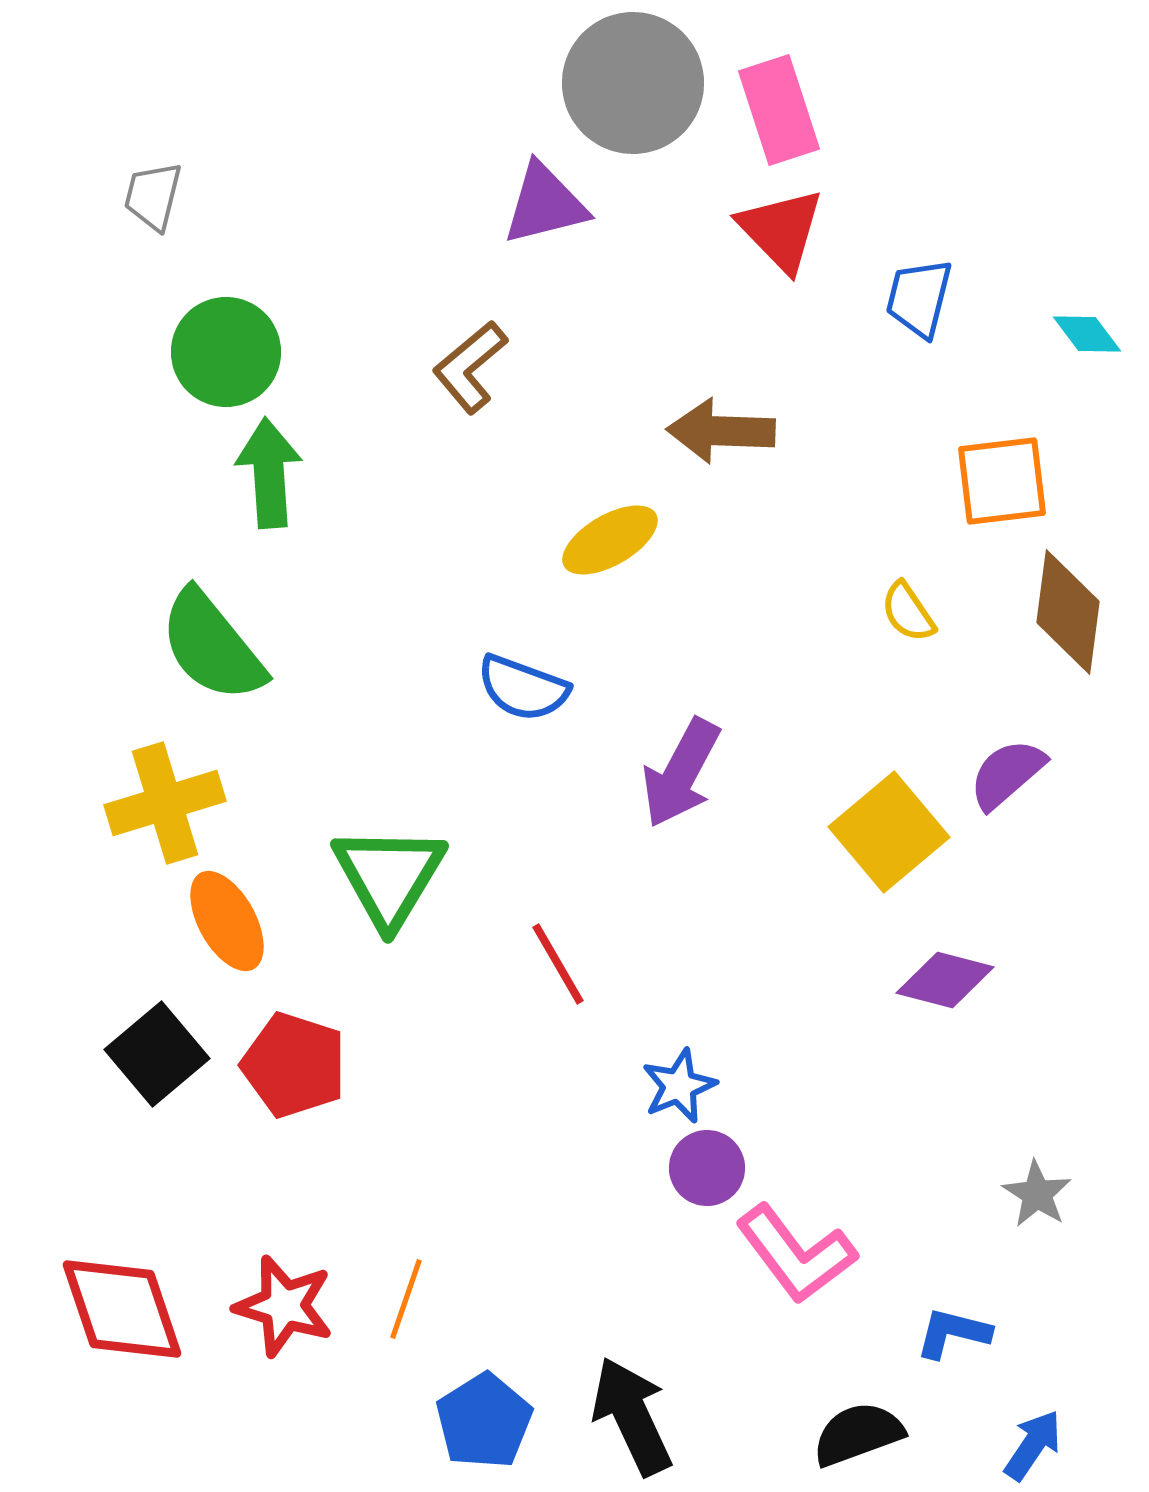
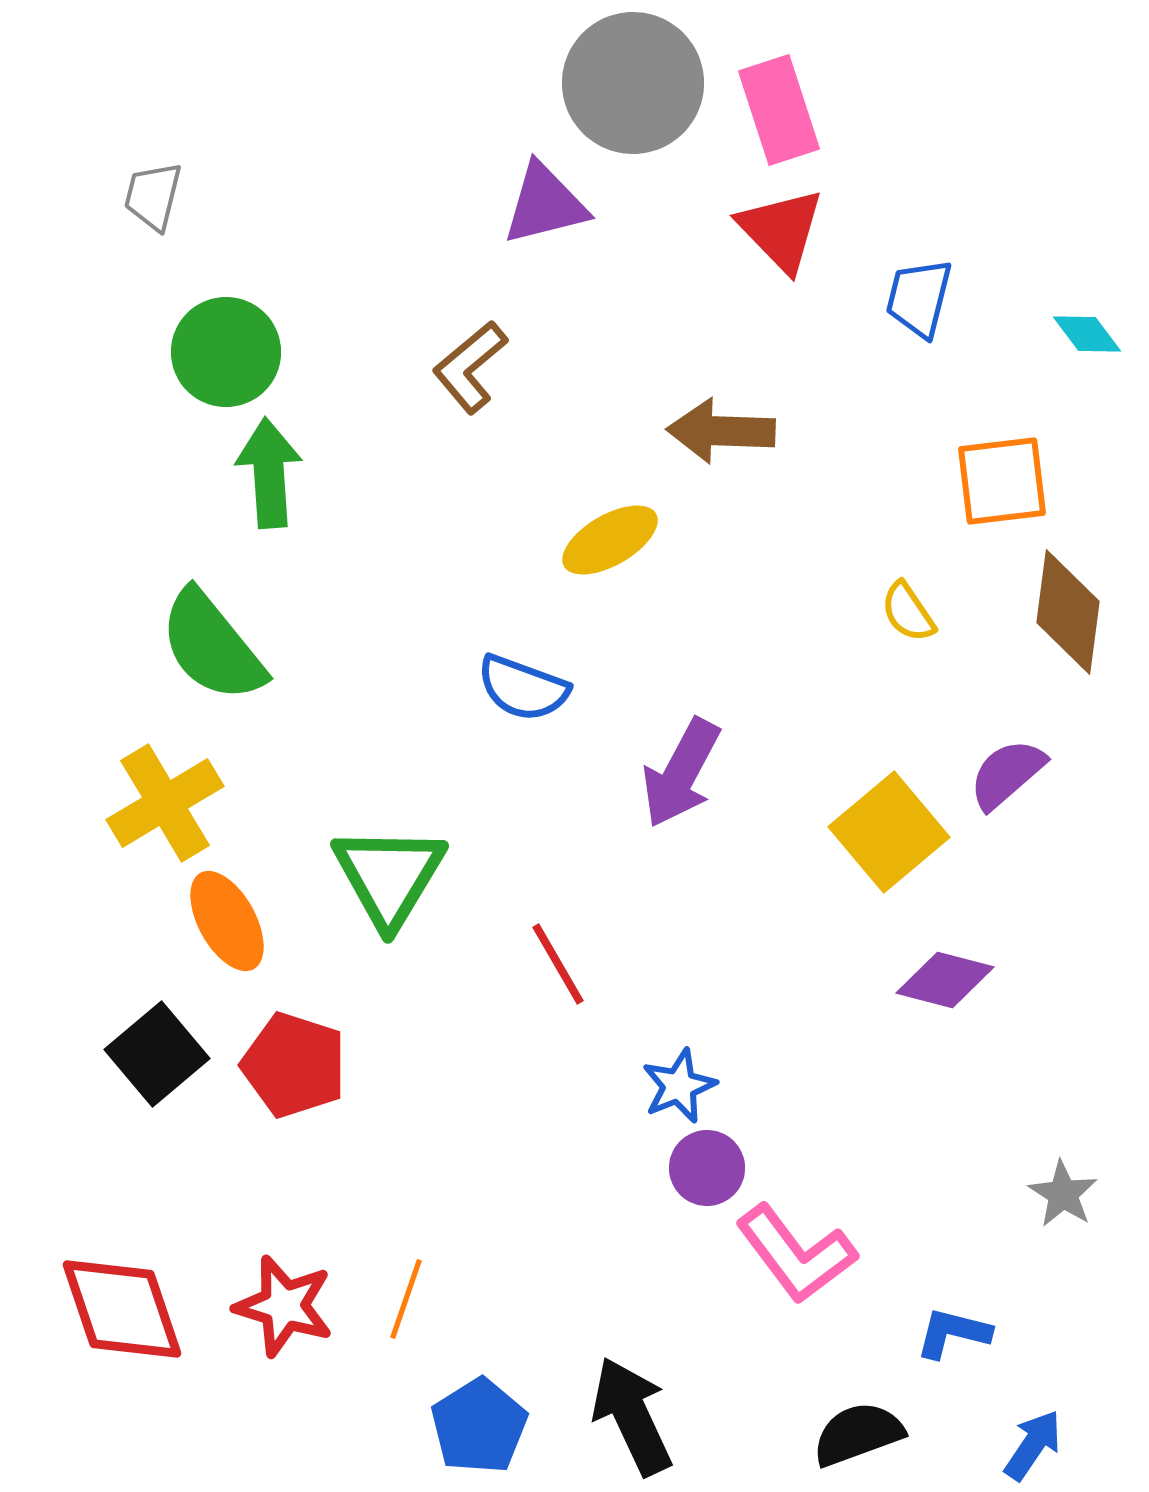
yellow cross: rotated 14 degrees counterclockwise
gray star: moved 26 px right
blue pentagon: moved 5 px left, 5 px down
